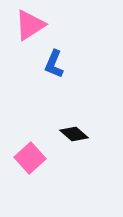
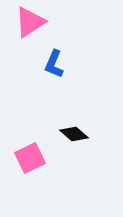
pink triangle: moved 3 px up
pink square: rotated 16 degrees clockwise
